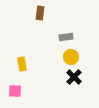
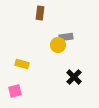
yellow circle: moved 13 px left, 12 px up
yellow rectangle: rotated 64 degrees counterclockwise
pink square: rotated 16 degrees counterclockwise
